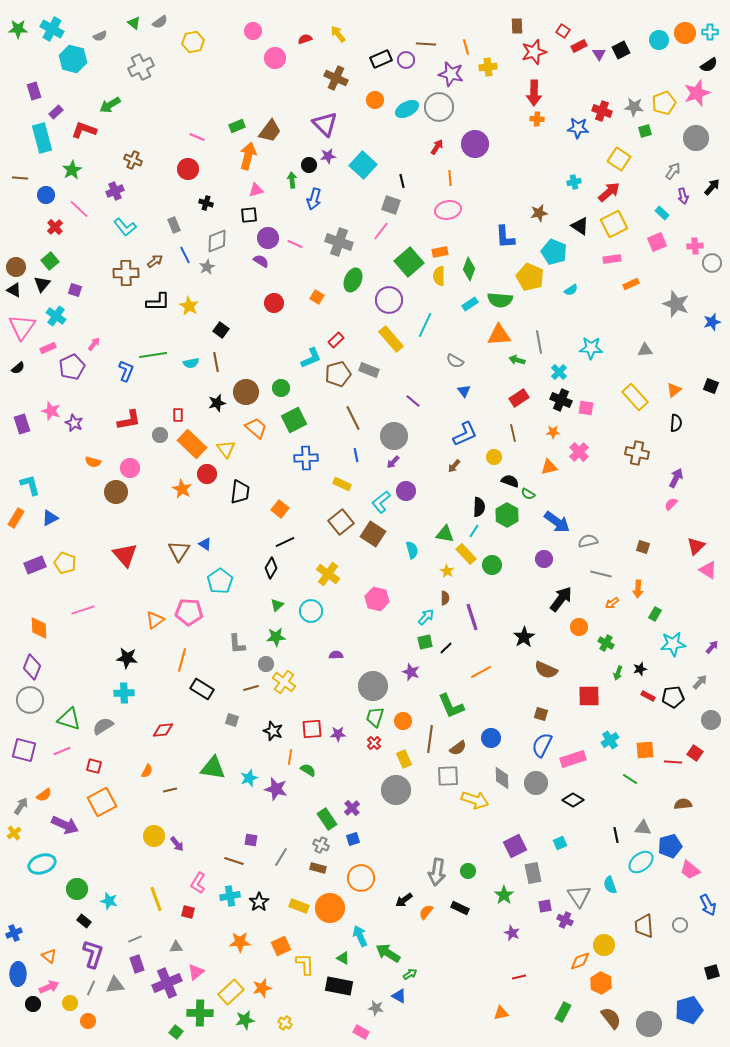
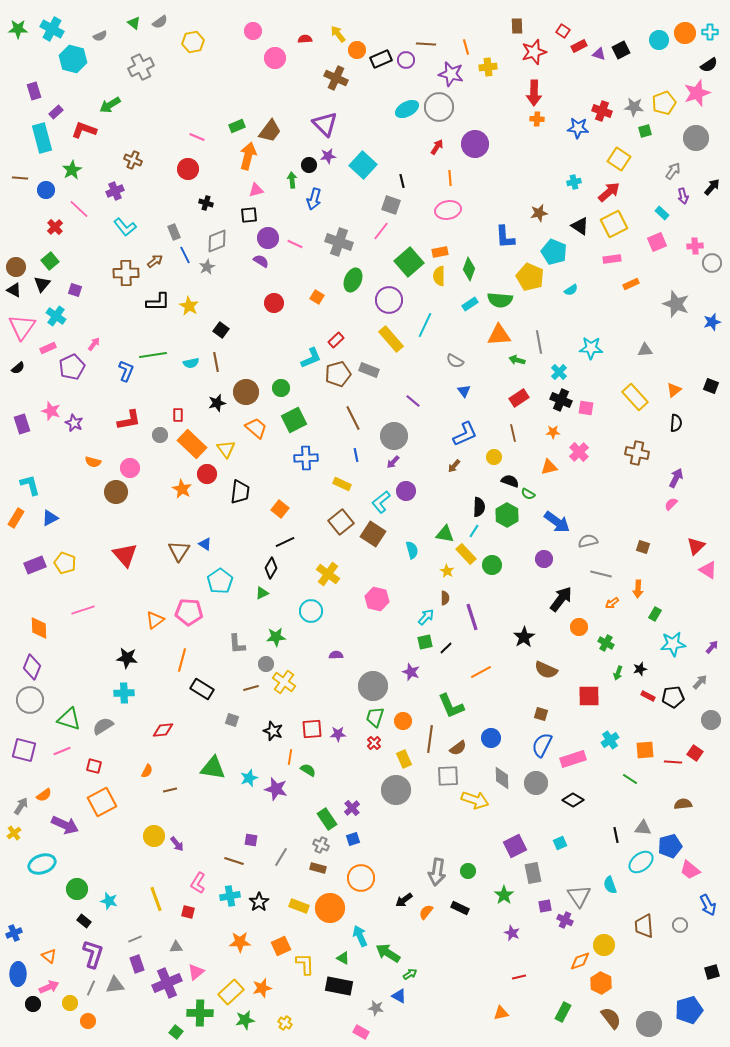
red semicircle at (305, 39): rotated 16 degrees clockwise
purple triangle at (599, 54): rotated 40 degrees counterclockwise
orange circle at (375, 100): moved 18 px left, 50 px up
blue circle at (46, 195): moved 5 px up
gray rectangle at (174, 225): moved 7 px down
green triangle at (277, 605): moved 15 px left, 12 px up; rotated 16 degrees clockwise
